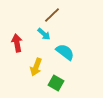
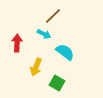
brown line: moved 1 px right, 1 px down
cyan arrow: rotated 16 degrees counterclockwise
red arrow: rotated 12 degrees clockwise
green square: moved 1 px right
